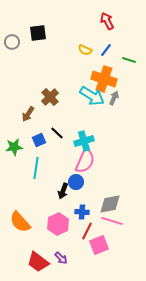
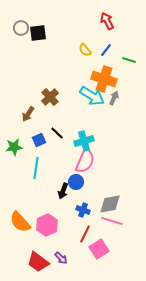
gray circle: moved 9 px right, 14 px up
yellow semicircle: rotated 24 degrees clockwise
blue cross: moved 1 px right, 2 px up; rotated 16 degrees clockwise
pink hexagon: moved 11 px left, 1 px down
red line: moved 2 px left, 3 px down
pink square: moved 4 px down; rotated 12 degrees counterclockwise
